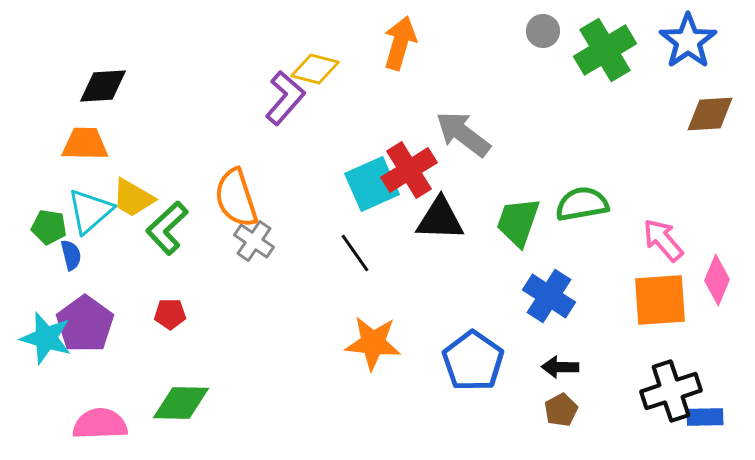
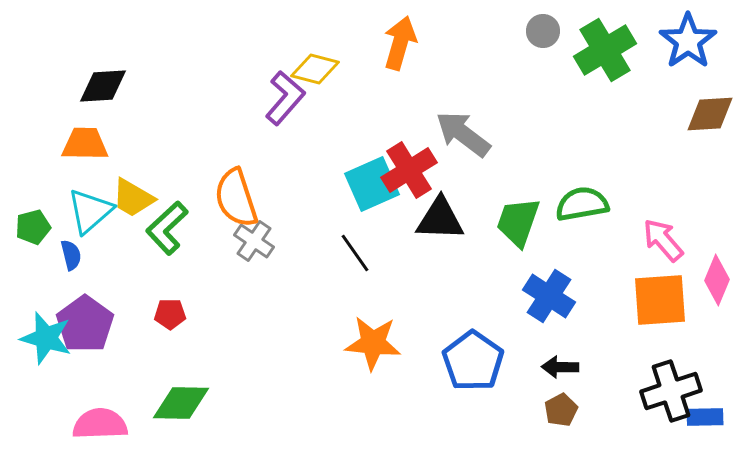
green pentagon: moved 16 px left; rotated 24 degrees counterclockwise
